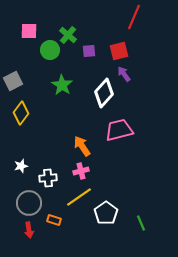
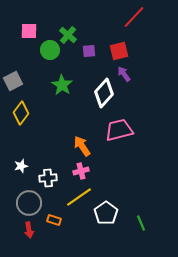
red line: rotated 20 degrees clockwise
